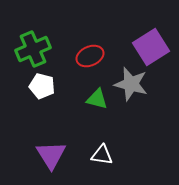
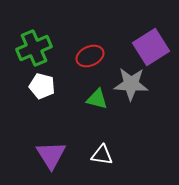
green cross: moved 1 px right, 1 px up
gray star: rotated 12 degrees counterclockwise
